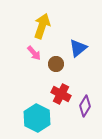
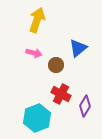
yellow arrow: moved 5 px left, 6 px up
pink arrow: rotated 35 degrees counterclockwise
brown circle: moved 1 px down
cyan hexagon: rotated 12 degrees clockwise
